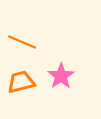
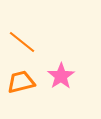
orange line: rotated 16 degrees clockwise
